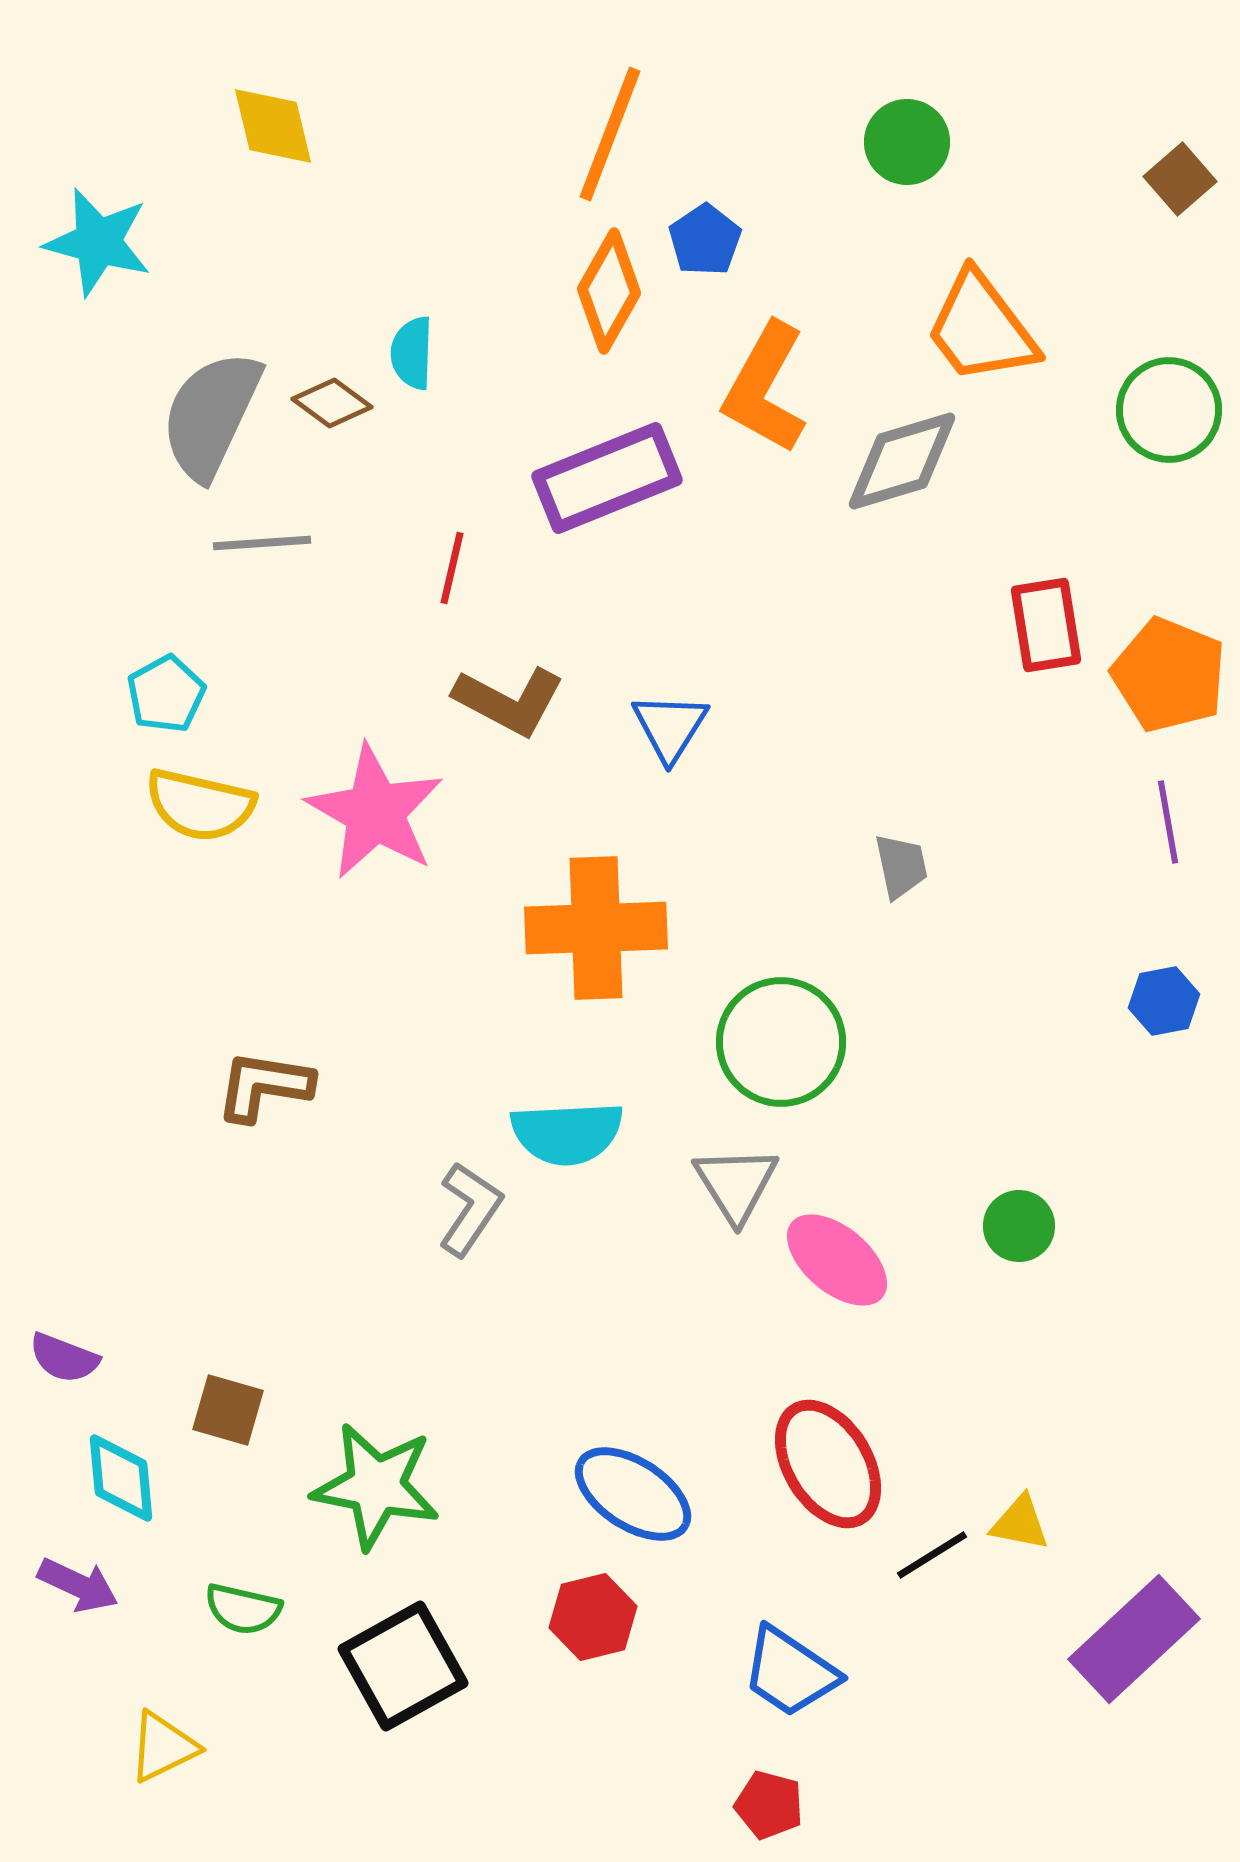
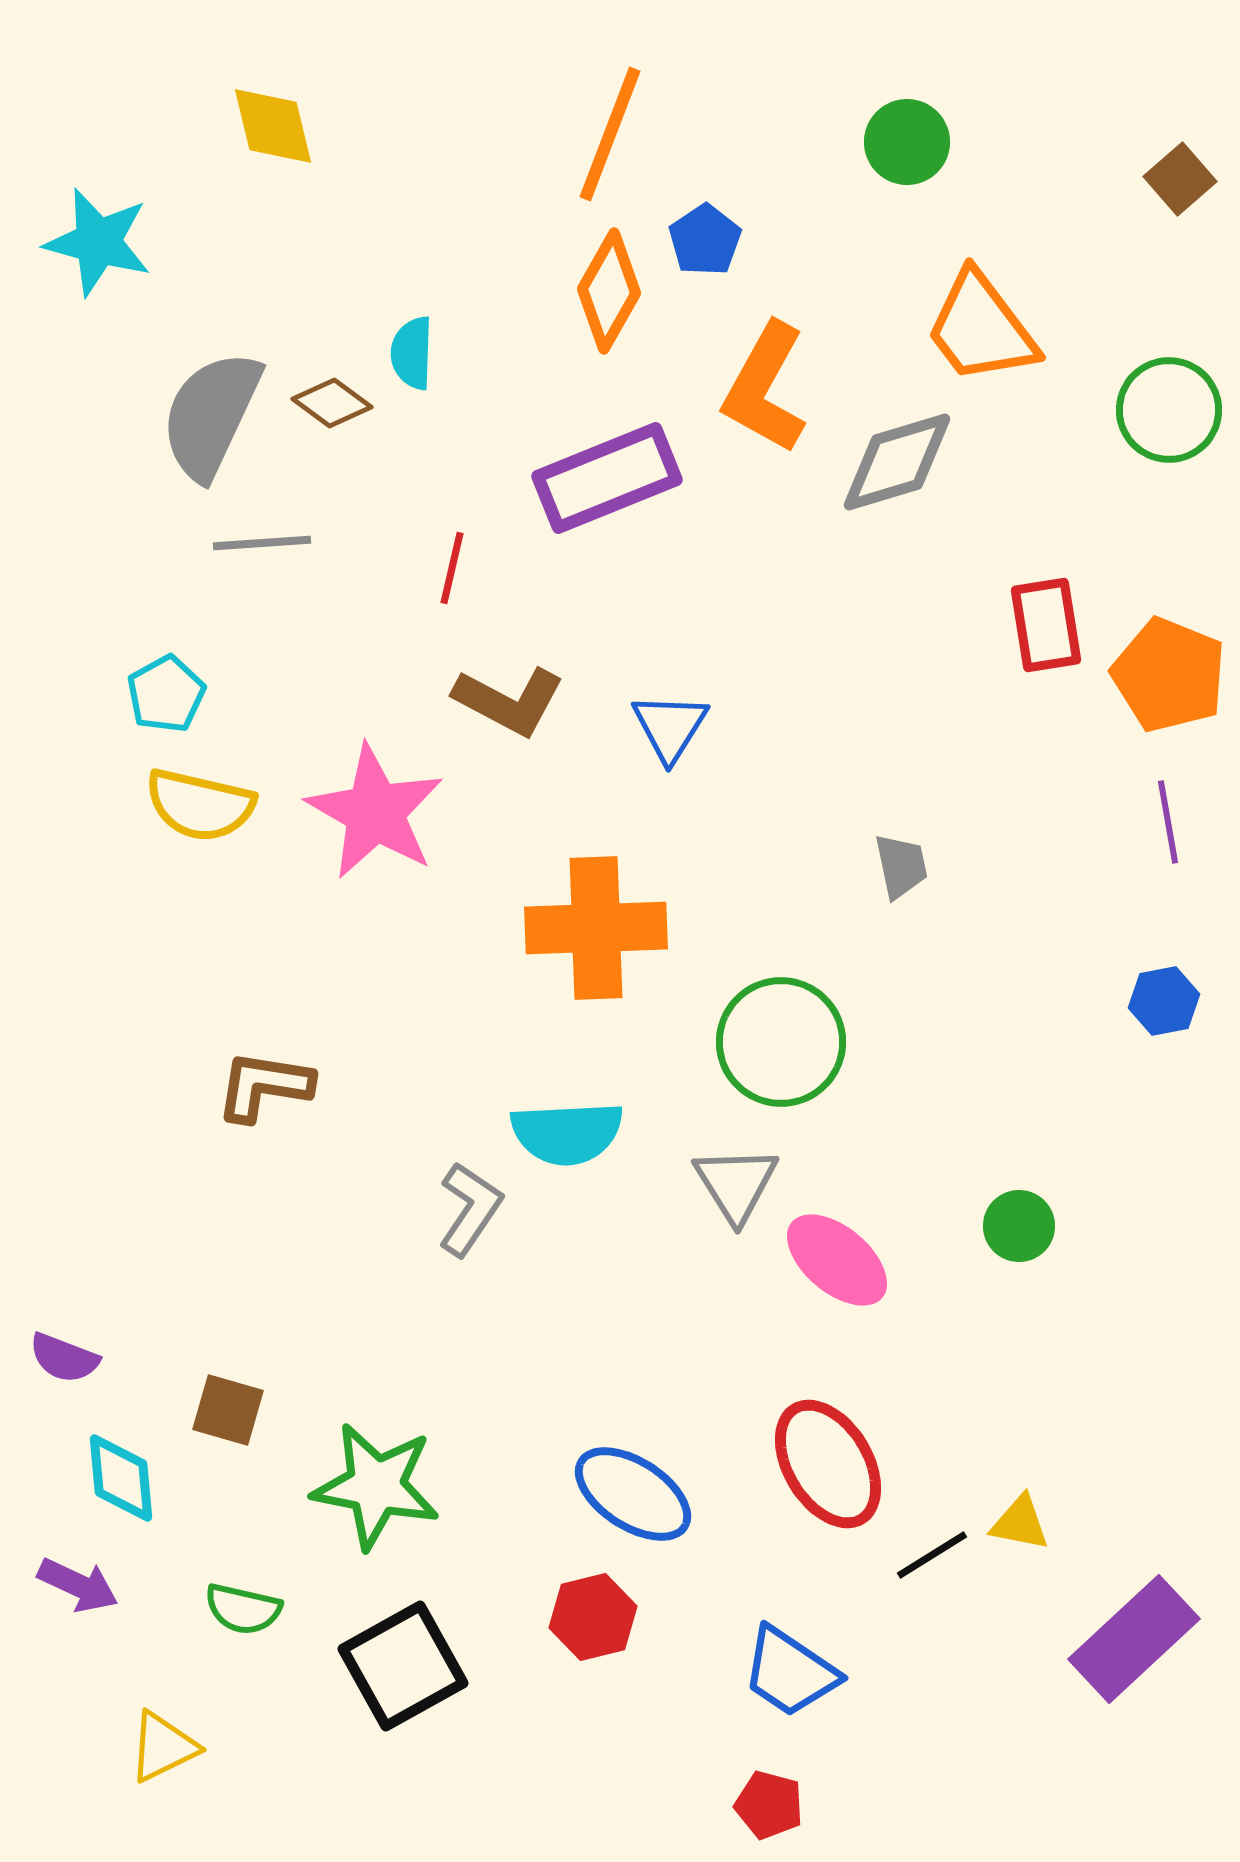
gray diamond at (902, 461): moved 5 px left, 1 px down
